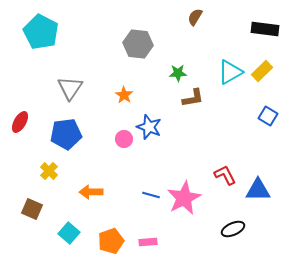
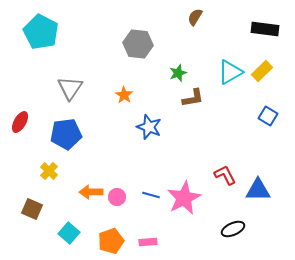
green star: rotated 18 degrees counterclockwise
pink circle: moved 7 px left, 58 px down
